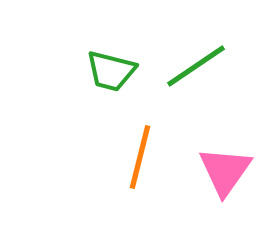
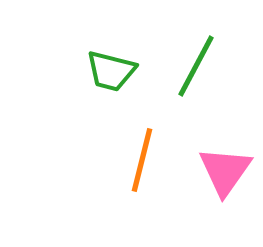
green line: rotated 28 degrees counterclockwise
orange line: moved 2 px right, 3 px down
